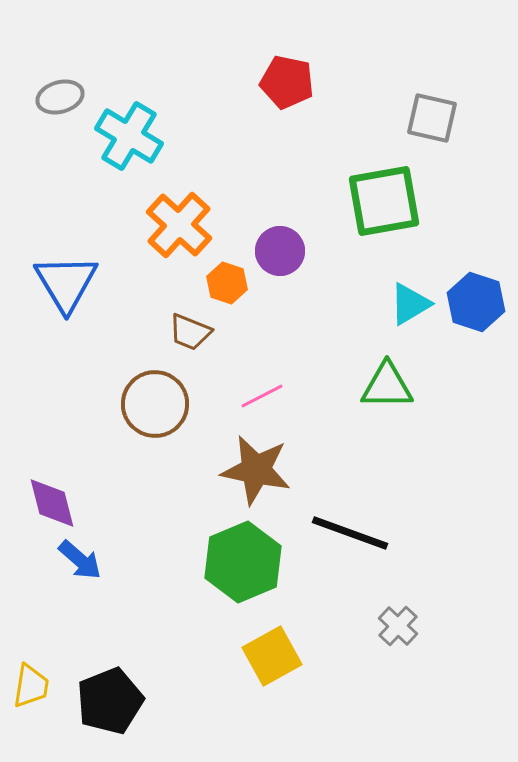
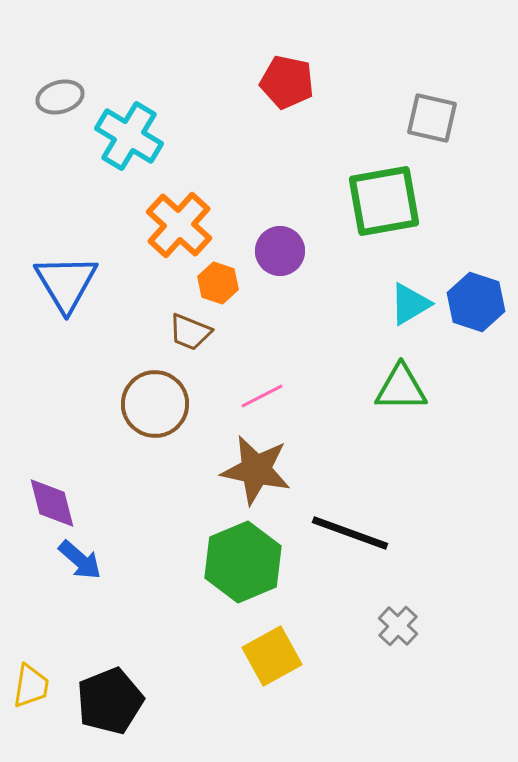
orange hexagon: moved 9 px left
green triangle: moved 14 px right, 2 px down
